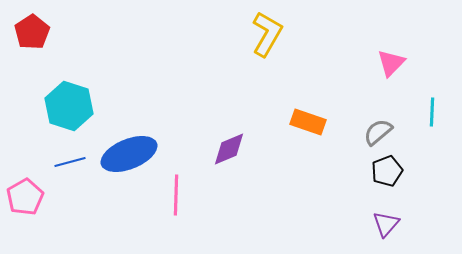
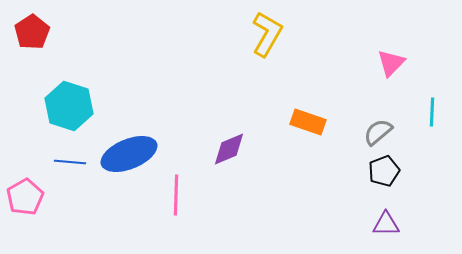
blue line: rotated 20 degrees clockwise
black pentagon: moved 3 px left
purple triangle: rotated 48 degrees clockwise
